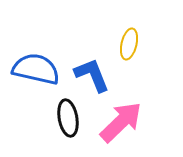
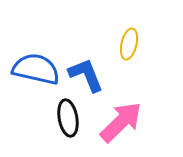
blue L-shape: moved 6 px left
